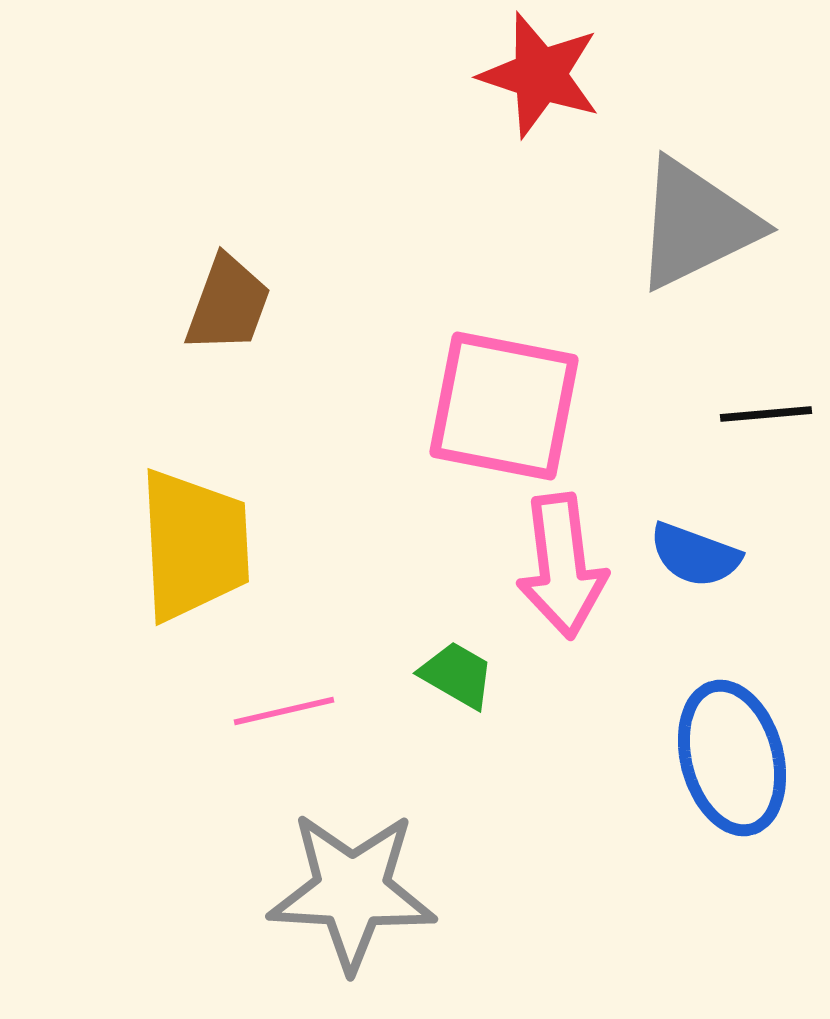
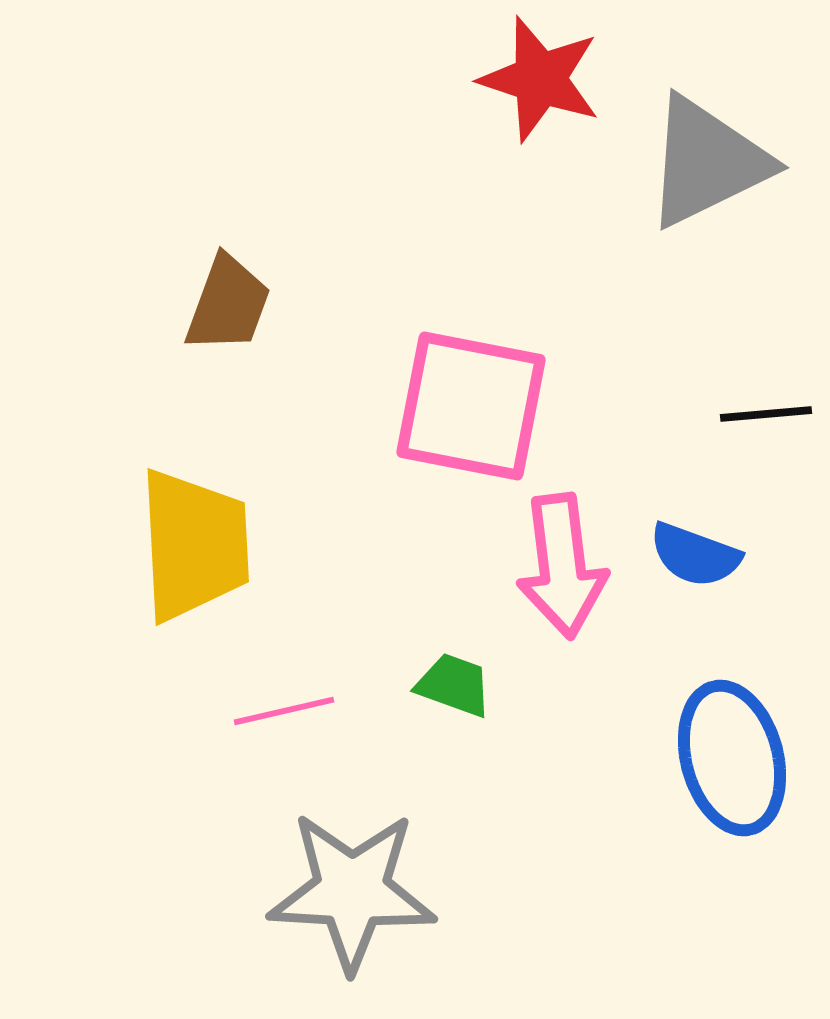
red star: moved 4 px down
gray triangle: moved 11 px right, 62 px up
pink square: moved 33 px left
green trapezoid: moved 3 px left, 10 px down; rotated 10 degrees counterclockwise
